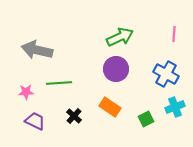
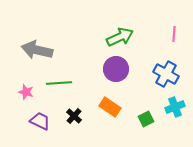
pink star: rotated 21 degrees clockwise
purple trapezoid: moved 5 px right
